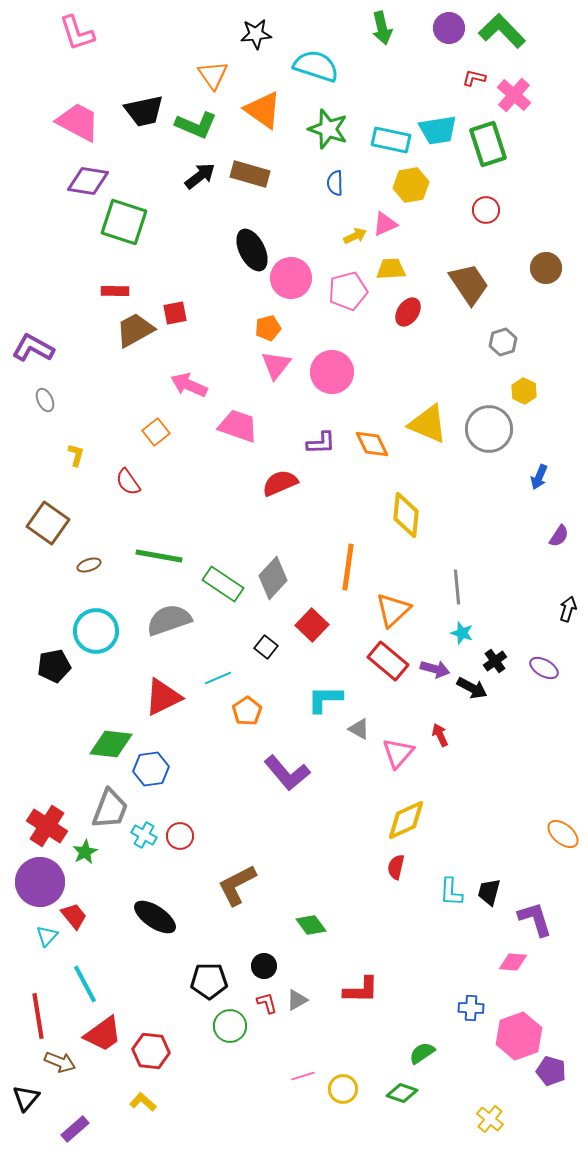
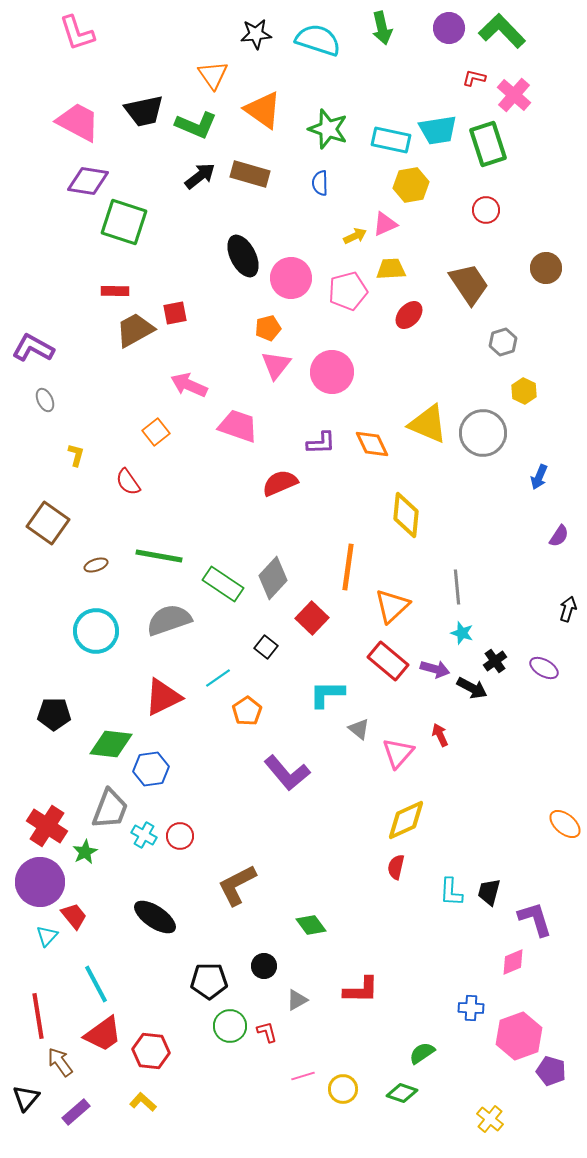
cyan semicircle at (316, 66): moved 2 px right, 26 px up
blue semicircle at (335, 183): moved 15 px left
black ellipse at (252, 250): moved 9 px left, 6 px down
red ellipse at (408, 312): moved 1 px right, 3 px down; rotated 8 degrees clockwise
gray circle at (489, 429): moved 6 px left, 4 px down
brown ellipse at (89, 565): moved 7 px right
orange triangle at (393, 610): moved 1 px left, 4 px up
red square at (312, 625): moved 7 px up
black pentagon at (54, 666): moved 48 px down; rotated 12 degrees clockwise
cyan line at (218, 678): rotated 12 degrees counterclockwise
cyan L-shape at (325, 699): moved 2 px right, 5 px up
gray triangle at (359, 729): rotated 10 degrees clockwise
orange ellipse at (563, 834): moved 2 px right, 10 px up
pink diamond at (513, 962): rotated 28 degrees counterclockwise
cyan line at (85, 984): moved 11 px right
red L-shape at (267, 1003): moved 29 px down
brown arrow at (60, 1062): rotated 148 degrees counterclockwise
purple rectangle at (75, 1129): moved 1 px right, 17 px up
